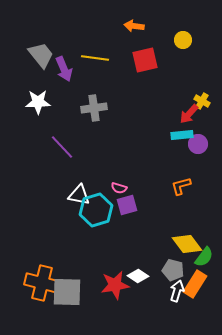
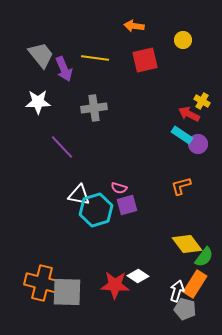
red arrow: rotated 75 degrees clockwise
cyan rectangle: rotated 40 degrees clockwise
gray pentagon: moved 12 px right, 39 px down
red star: rotated 12 degrees clockwise
